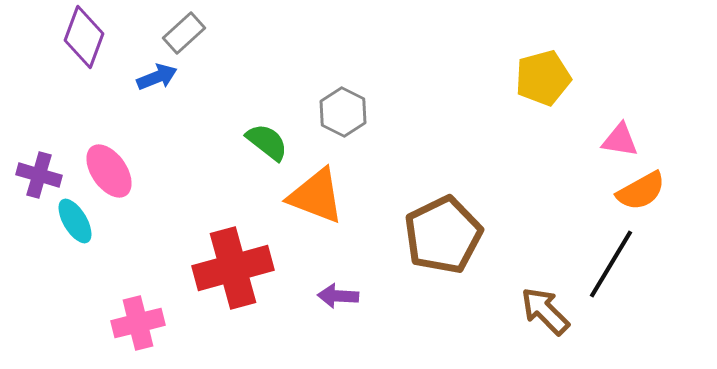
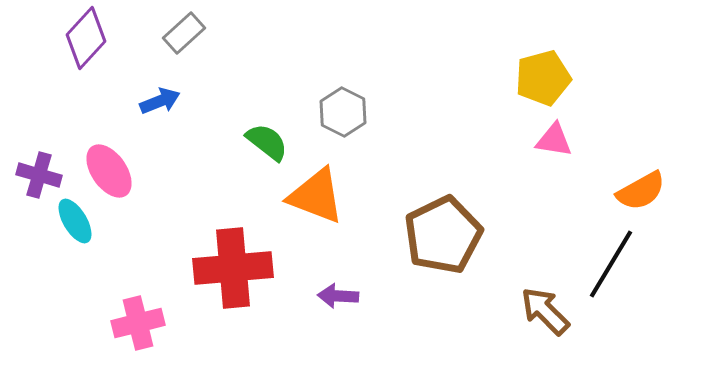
purple diamond: moved 2 px right, 1 px down; rotated 22 degrees clockwise
blue arrow: moved 3 px right, 24 px down
pink triangle: moved 66 px left
red cross: rotated 10 degrees clockwise
